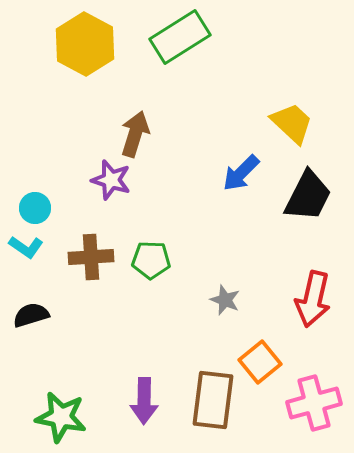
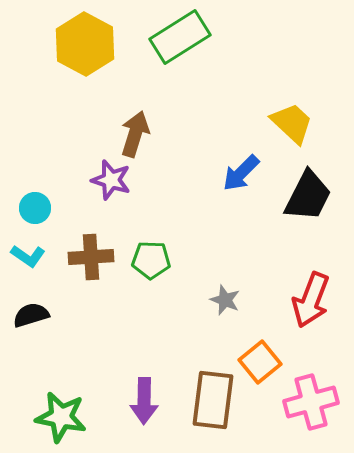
cyan L-shape: moved 2 px right, 9 px down
red arrow: moved 2 px left, 1 px down; rotated 8 degrees clockwise
pink cross: moved 3 px left, 1 px up
